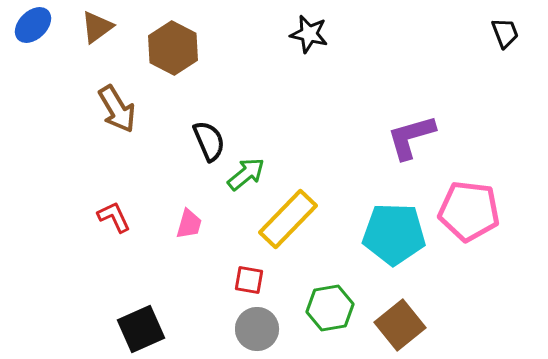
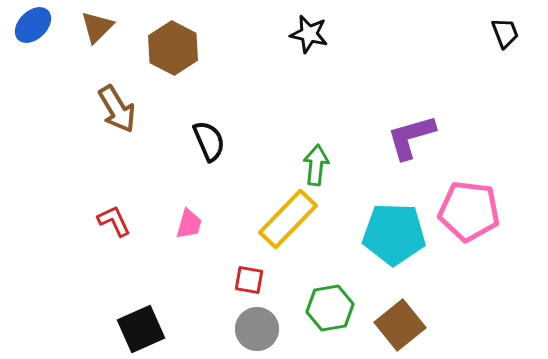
brown triangle: rotated 9 degrees counterclockwise
green arrow: moved 70 px right, 9 px up; rotated 45 degrees counterclockwise
red L-shape: moved 4 px down
